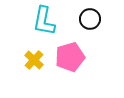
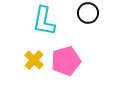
black circle: moved 2 px left, 6 px up
pink pentagon: moved 4 px left, 4 px down
